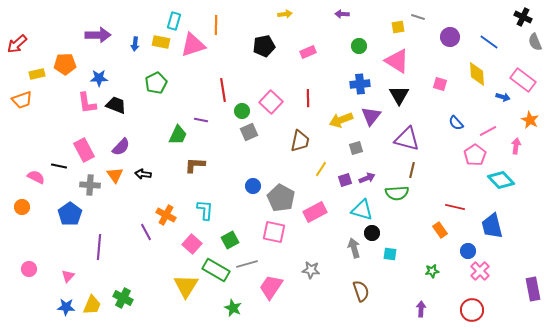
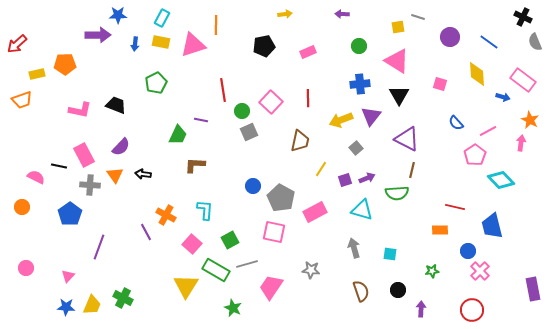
cyan rectangle at (174, 21): moved 12 px left, 3 px up; rotated 12 degrees clockwise
blue star at (99, 78): moved 19 px right, 63 px up
pink L-shape at (87, 103): moved 7 px left, 7 px down; rotated 70 degrees counterclockwise
purple triangle at (407, 139): rotated 12 degrees clockwise
pink arrow at (516, 146): moved 5 px right, 3 px up
gray square at (356, 148): rotated 24 degrees counterclockwise
pink rectangle at (84, 150): moved 5 px down
orange rectangle at (440, 230): rotated 56 degrees counterclockwise
black circle at (372, 233): moved 26 px right, 57 px down
purple line at (99, 247): rotated 15 degrees clockwise
pink circle at (29, 269): moved 3 px left, 1 px up
